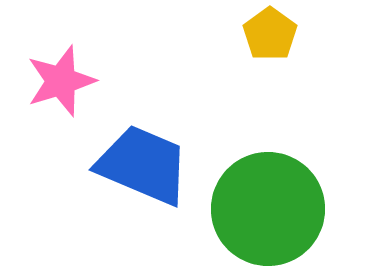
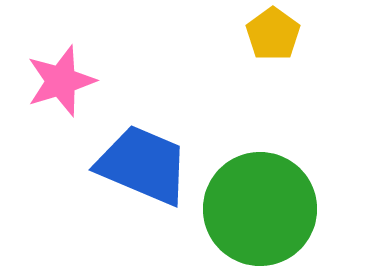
yellow pentagon: moved 3 px right
green circle: moved 8 px left
